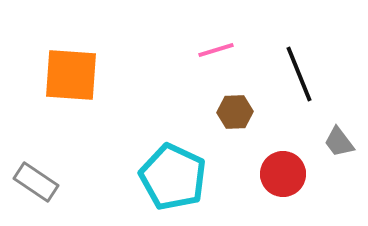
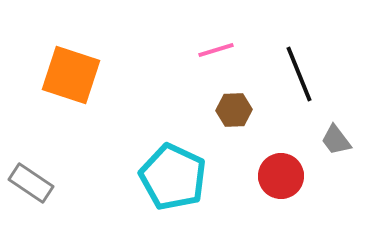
orange square: rotated 14 degrees clockwise
brown hexagon: moved 1 px left, 2 px up
gray trapezoid: moved 3 px left, 2 px up
red circle: moved 2 px left, 2 px down
gray rectangle: moved 5 px left, 1 px down
